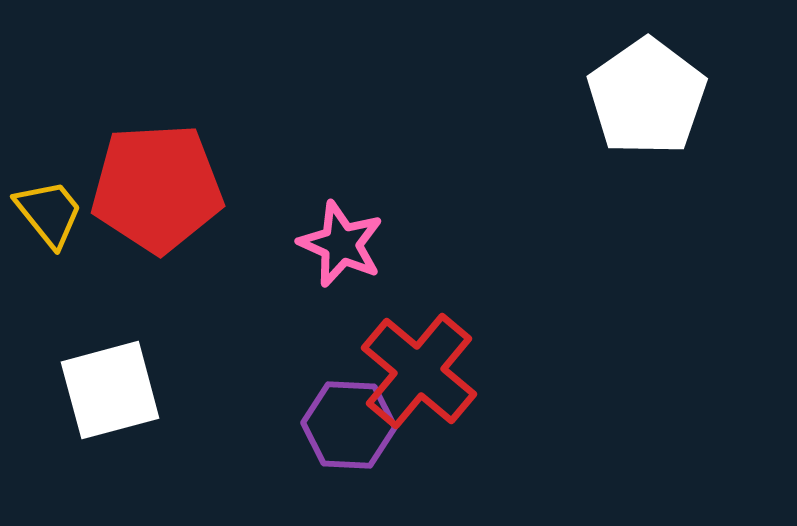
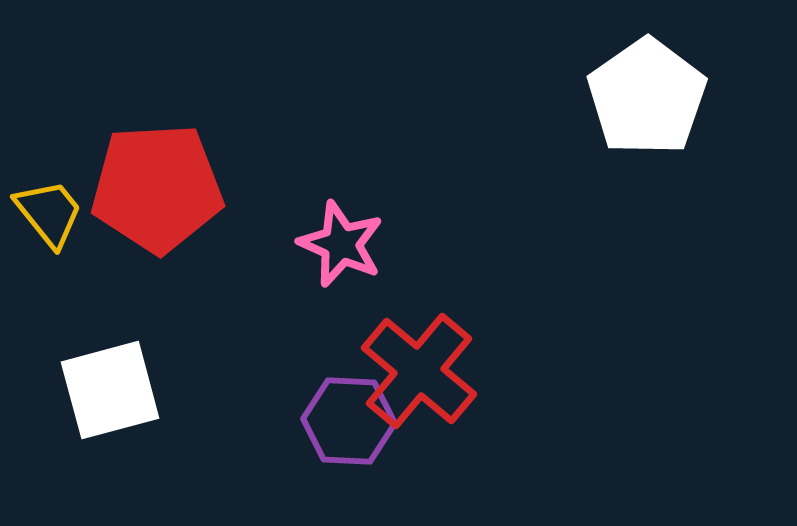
purple hexagon: moved 4 px up
